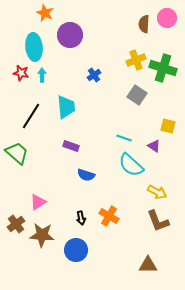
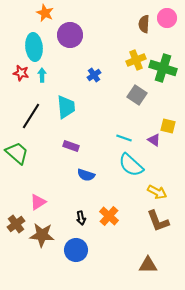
purple triangle: moved 6 px up
orange cross: rotated 12 degrees clockwise
